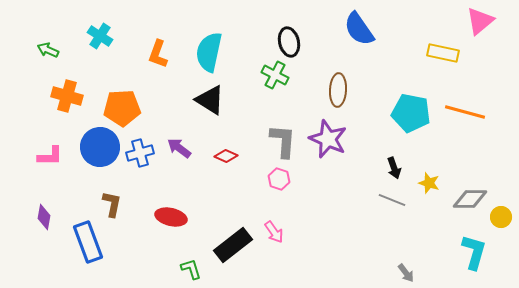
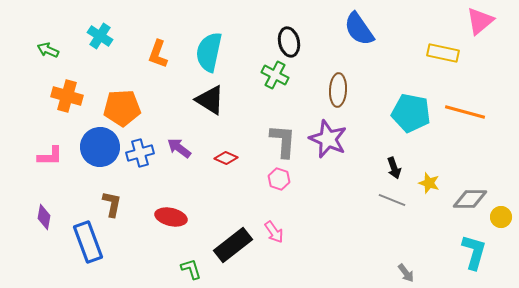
red diamond: moved 2 px down
